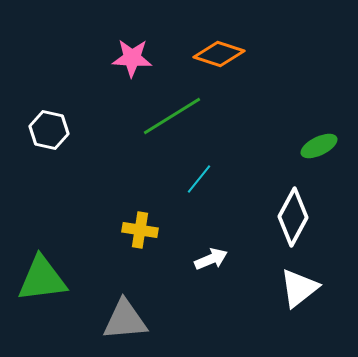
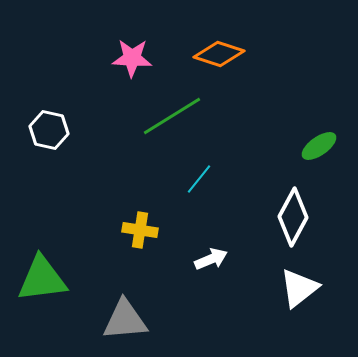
green ellipse: rotated 9 degrees counterclockwise
